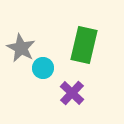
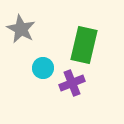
gray star: moved 19 px up
purple cross: moved 10 px up; rotated 25 degrees clockwise
